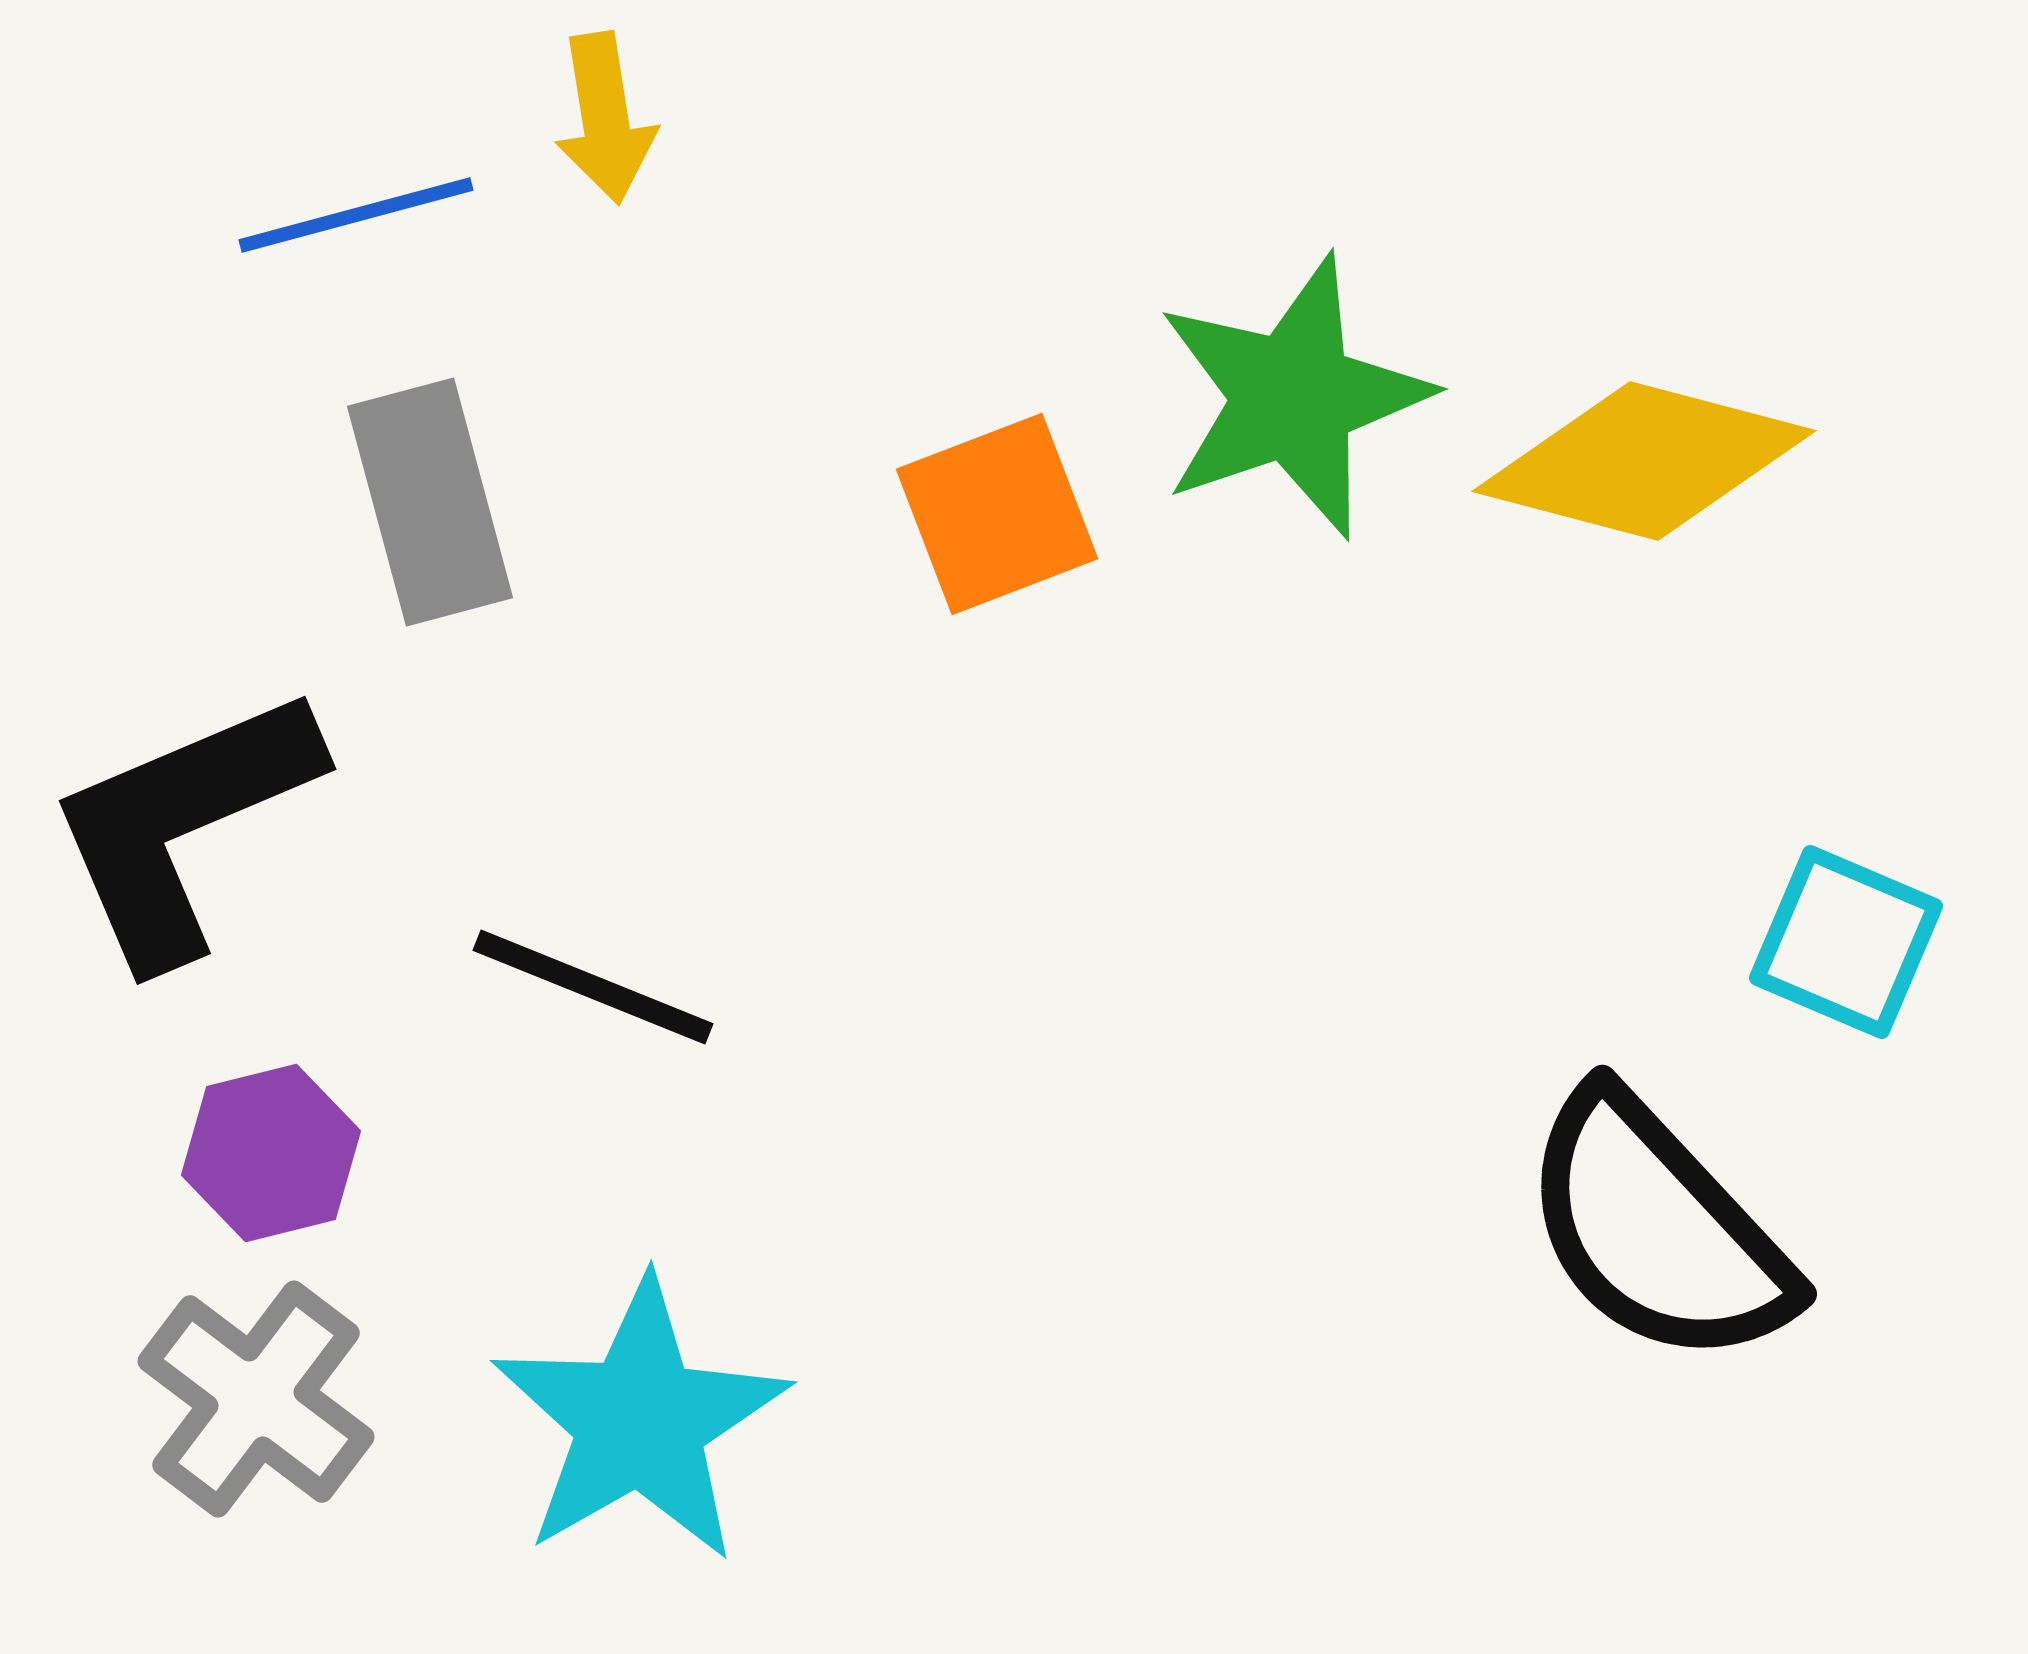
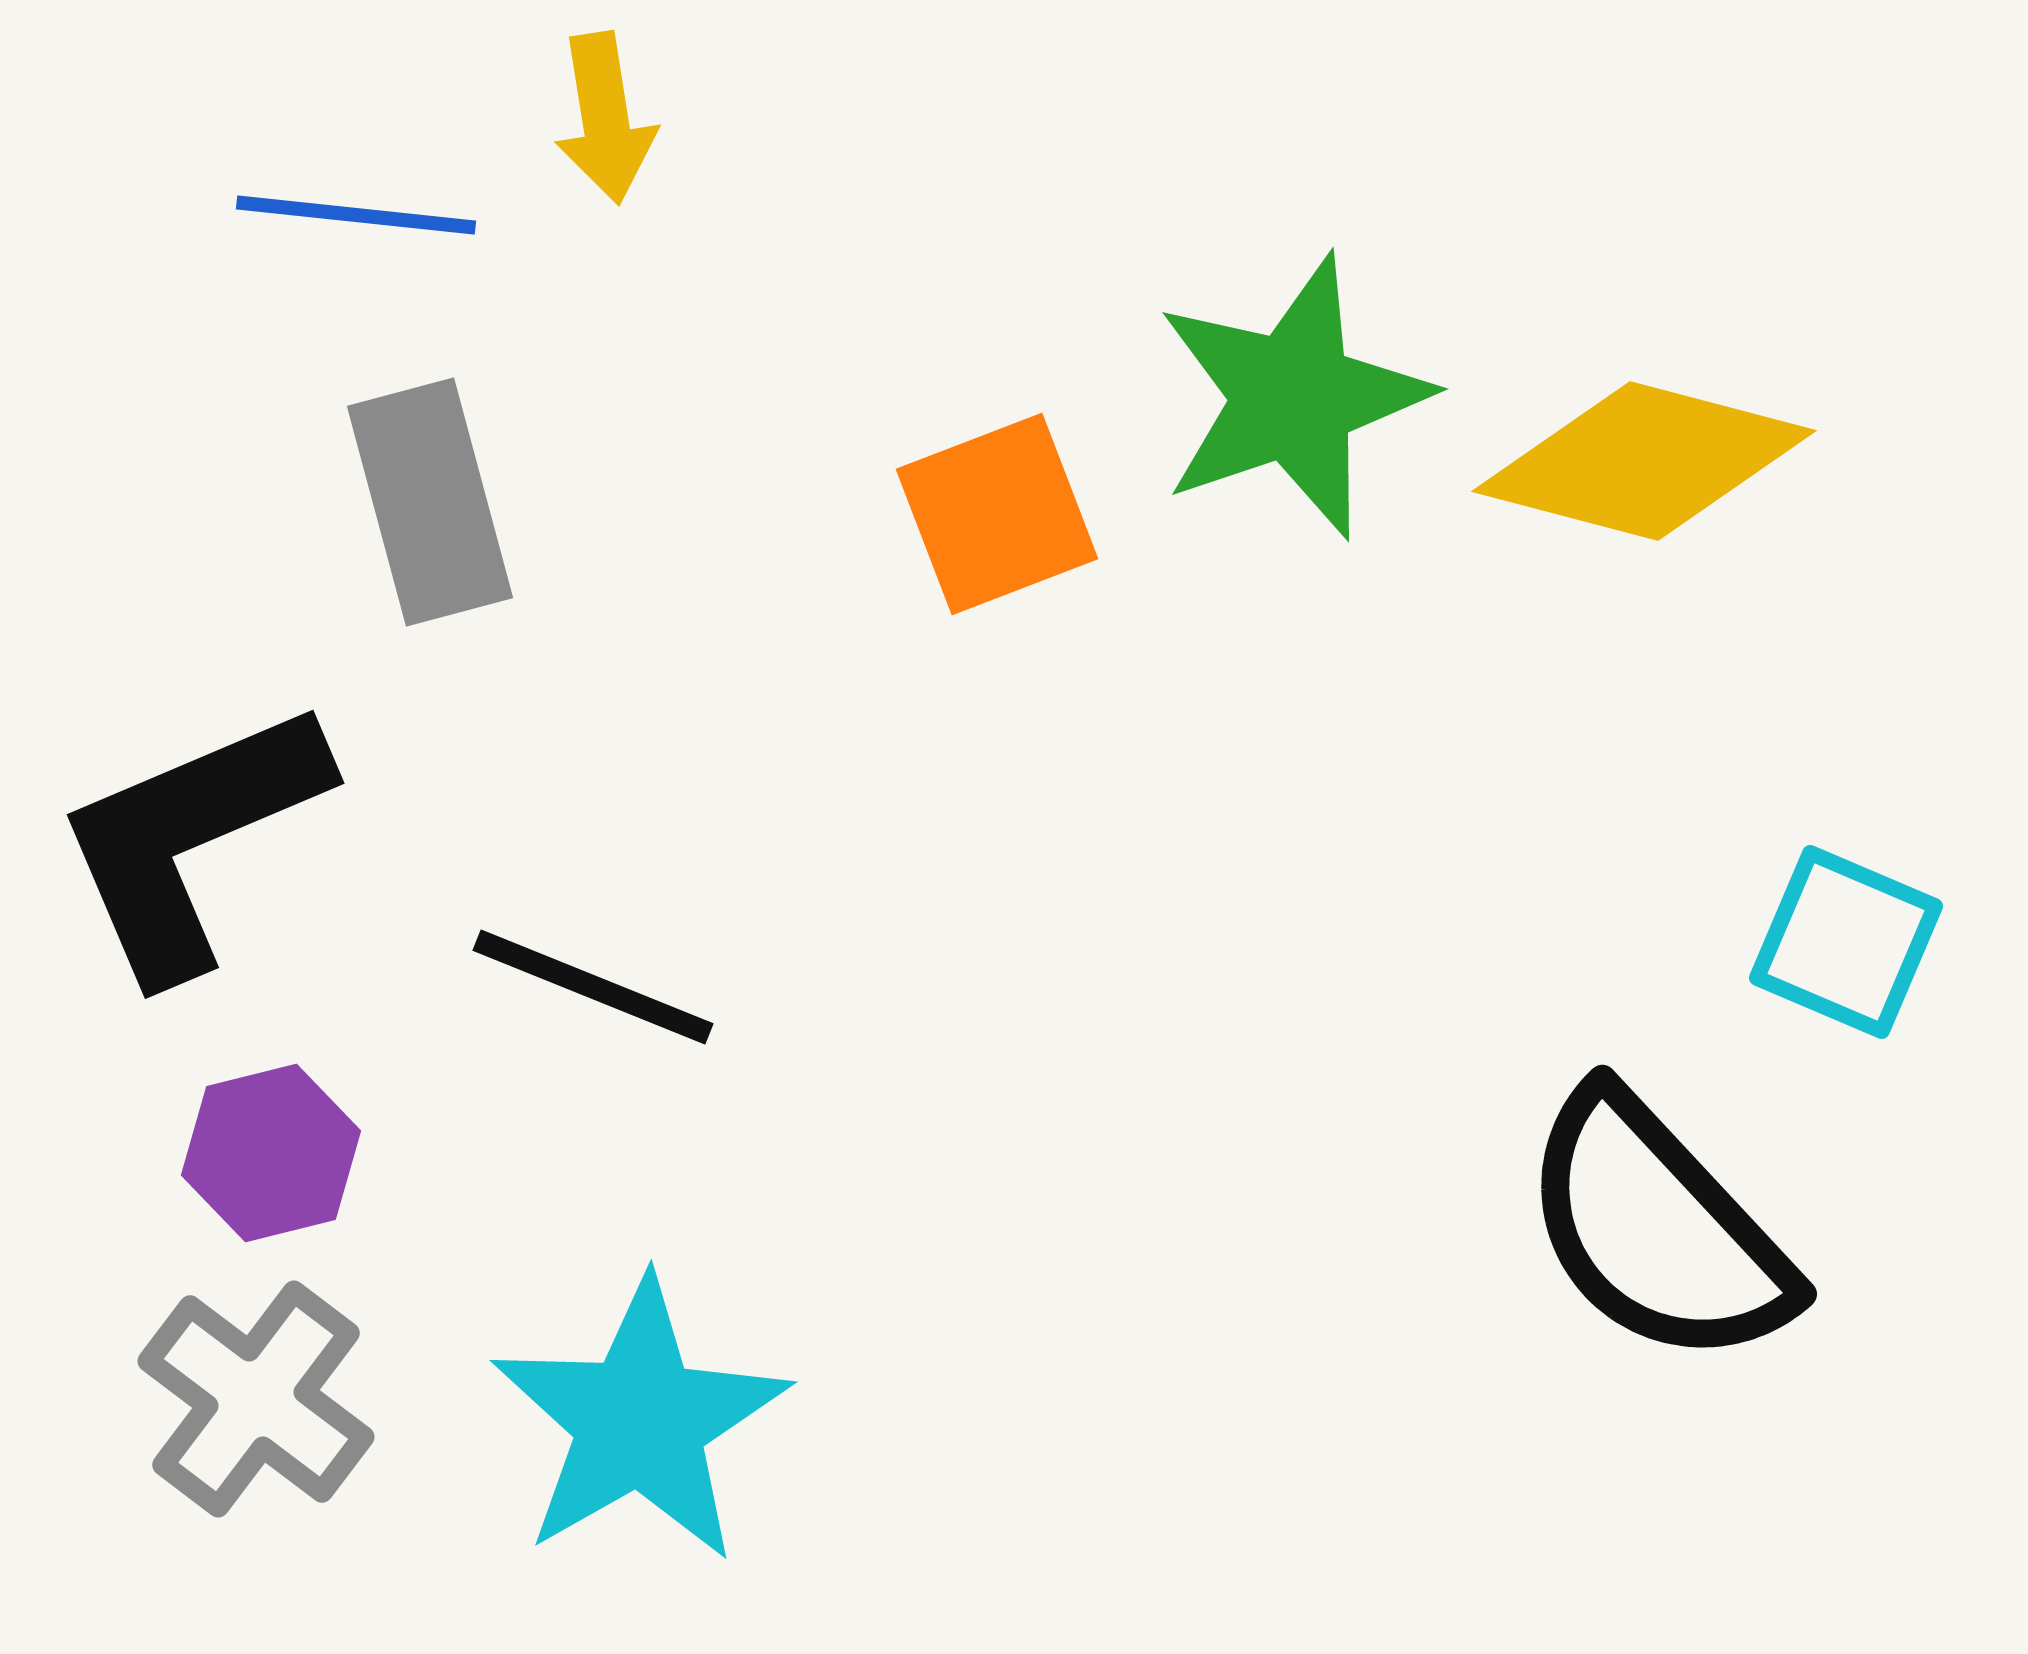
blue line: rotated 21 degrees clockwise
black L-shape: moved 8 px right, 14 px down
